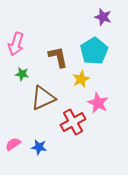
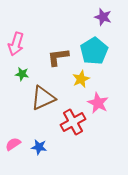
brown L-shape: rotated 85 degrees counterclockwise
